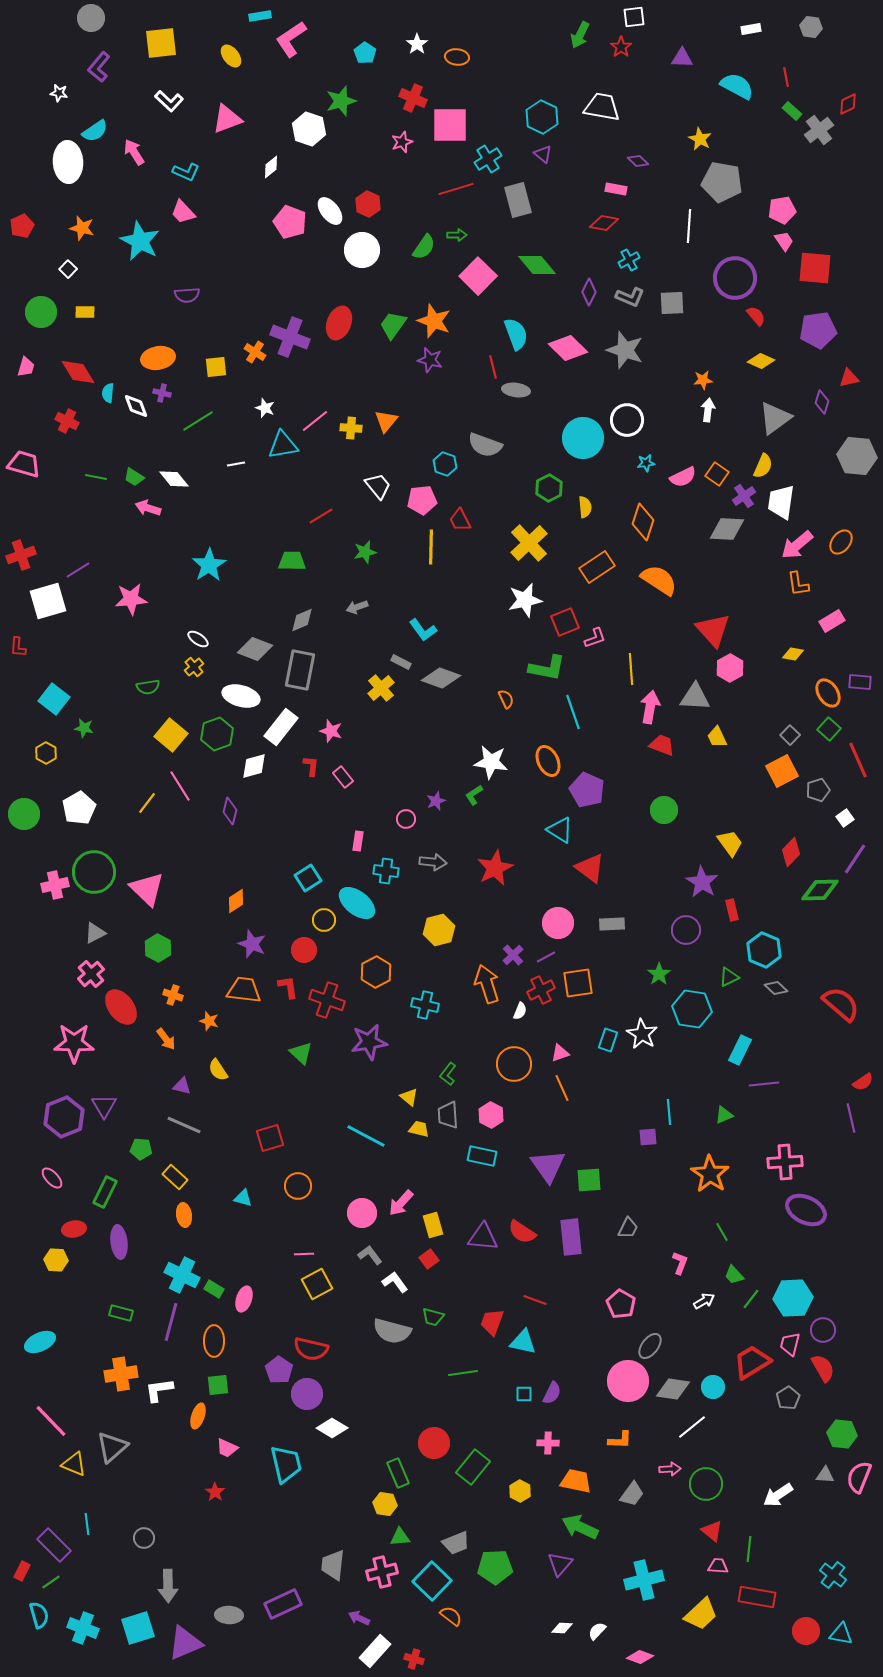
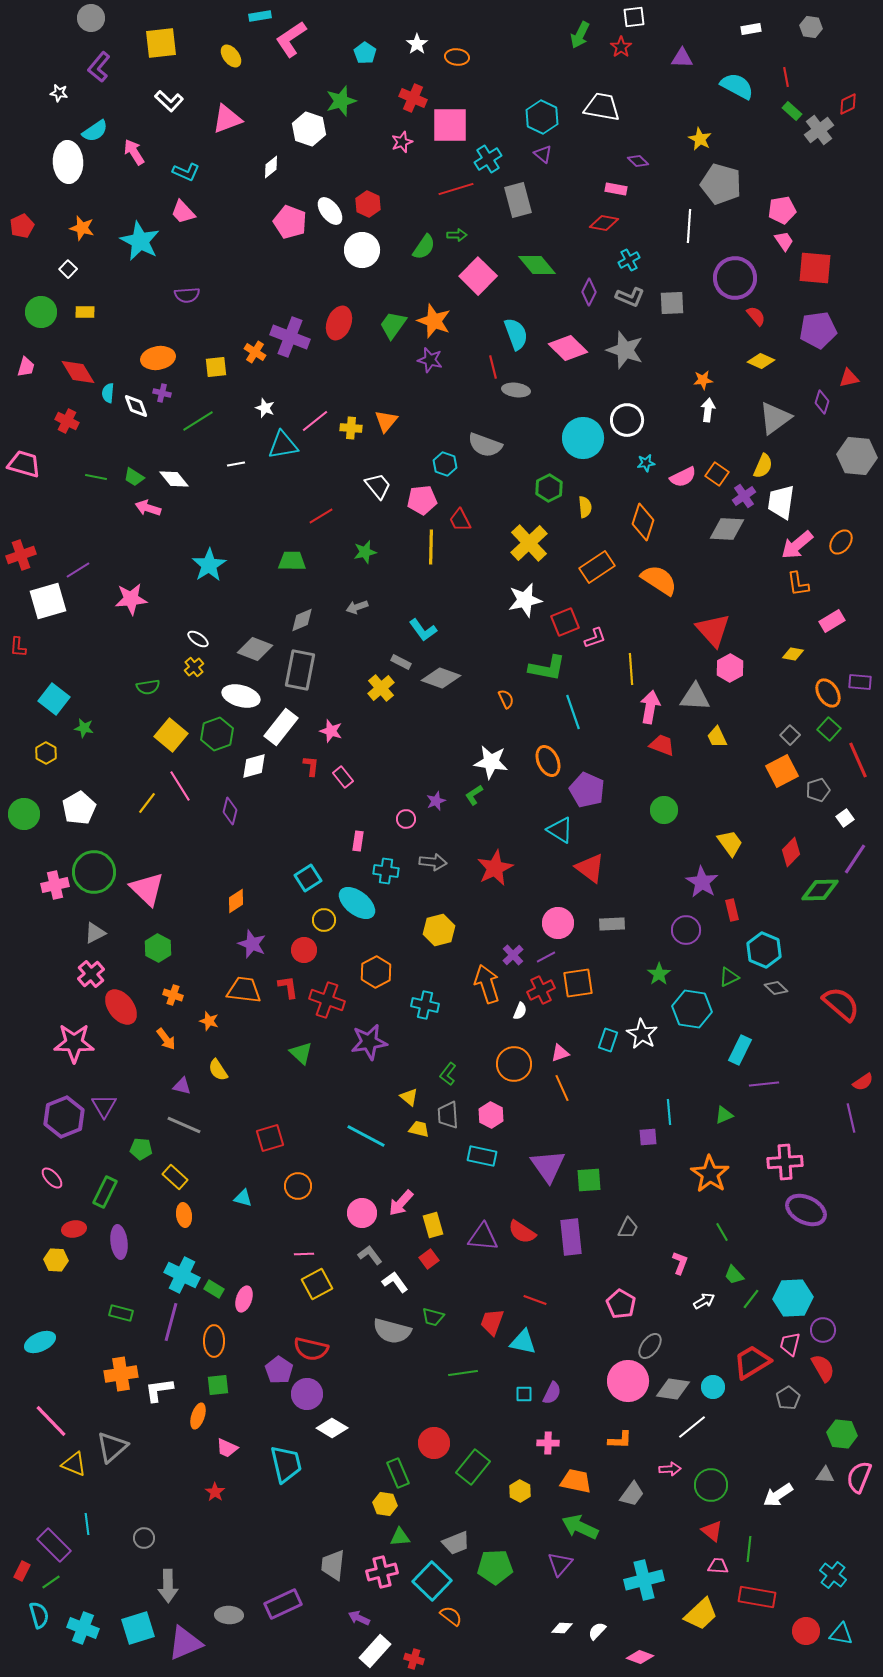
gray pentagon at (722, 182): moved 1 px left, 2 px down; rotated 6 degrees clockwise
green circle at (706, 1484): moved 5 px right, 1 px down
